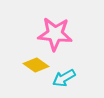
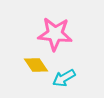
yellow diamond: rotated 20 degrees clockwise
